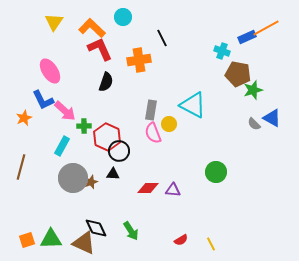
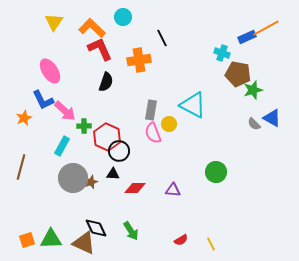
cyan cross: moved 2 px down
red diamond: moved 13 px left
